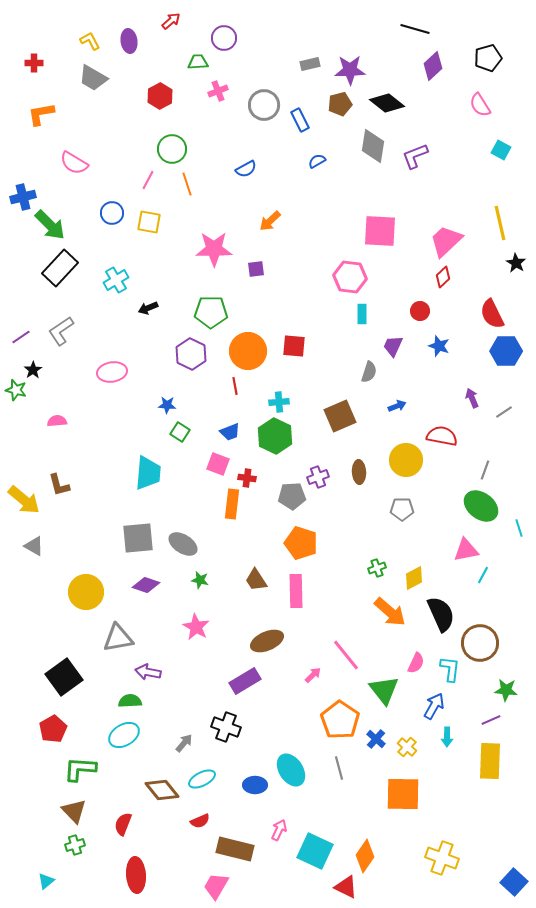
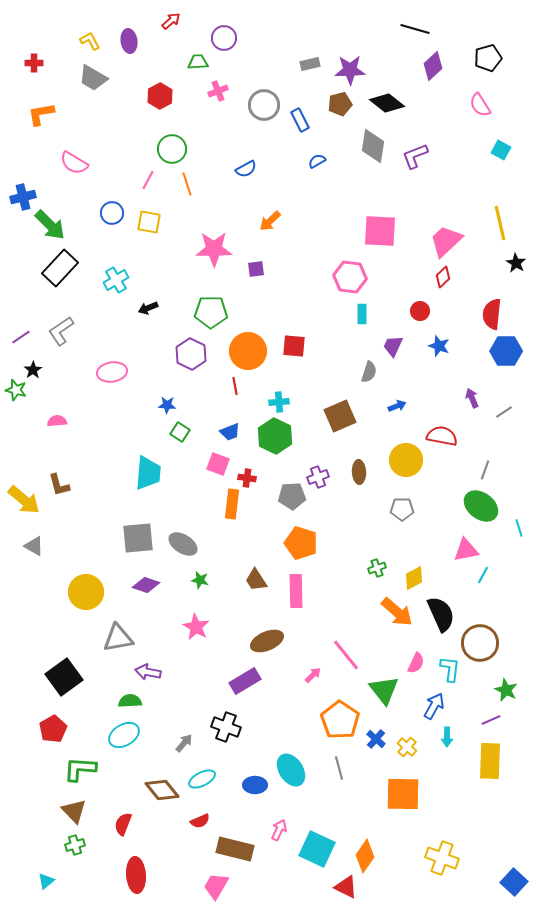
red semicircle at (492, 314): rotated 32 degrees clockwise
orange arrow at (390, 612): moved 7 px right
green star at (506, 690): rotated 20 degrees clockwise
cyan square at (315, 851): moved 2 px right, 2 px up
